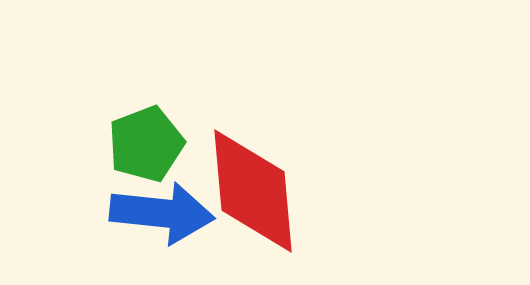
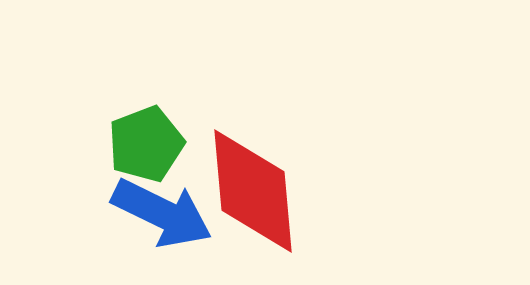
blue arrow: rotated 20 degrees clockwise
